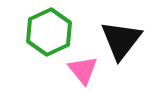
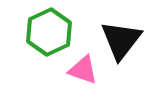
pink triangle: rotated 32 degrees counterclockwise
